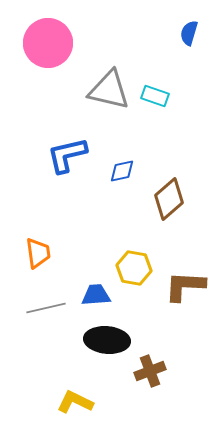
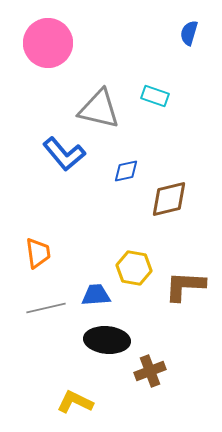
gray triangle: moved 10 px left, 19 px down
blue L-shape: moved 3 px left, 1 px up; rotated 117 degrees counterclockwise
blue diamond: moved 4 px right
brown diamond: rotated 27 degrees clockwise
